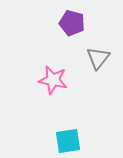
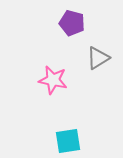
gray triangle: rotated 20 degrees clockwise
